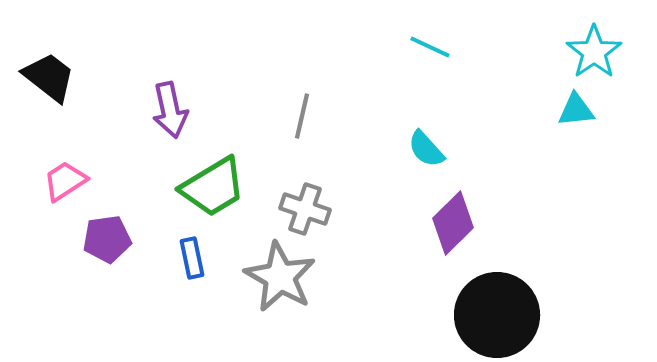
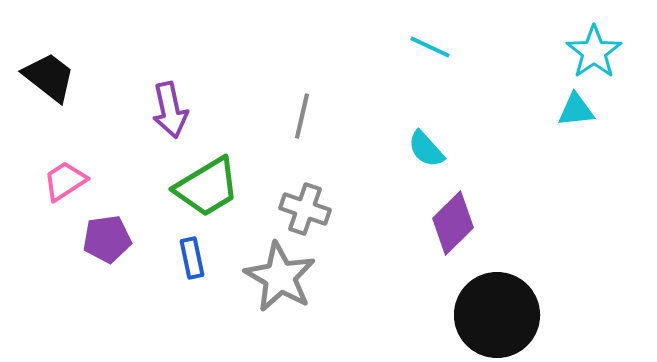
green trapezoid: moved 6 px left
